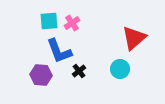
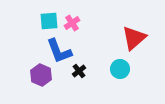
purple hexagon: rotated 20 degrees clockwise
